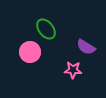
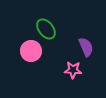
purple semicircle: rotated 144 degrees counterclockwise
pink circle: moved 1 px right, 1 px up
